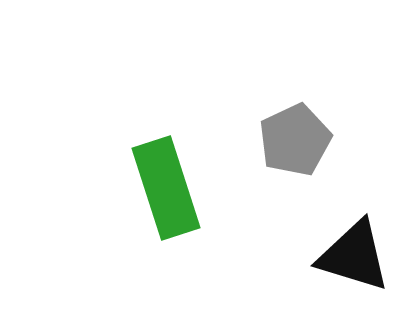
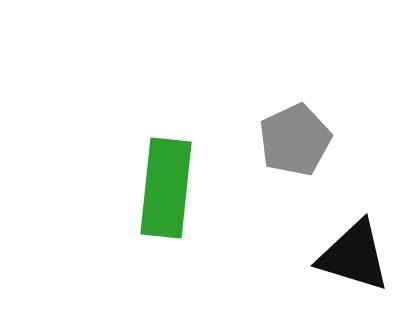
green rectangle: rotated 24 degrees clockwise
